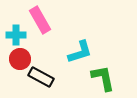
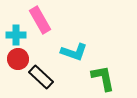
cyan L-shape: moved 6 px left; rotated 36 degrees clockwise
red circle: moved 2 px left
black rectangle: rotated 15 degrees clockwise
